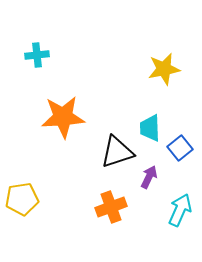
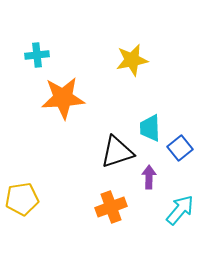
yellow star: moved 32 px left, 9 px up
orange star: moved 19 px up
purple arrow: rotated 25 degrees counterclockwise
cyan arrow: rotated 16 degrees clockwise
